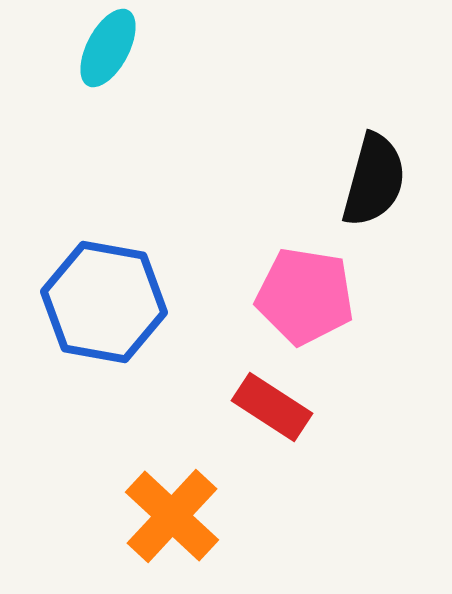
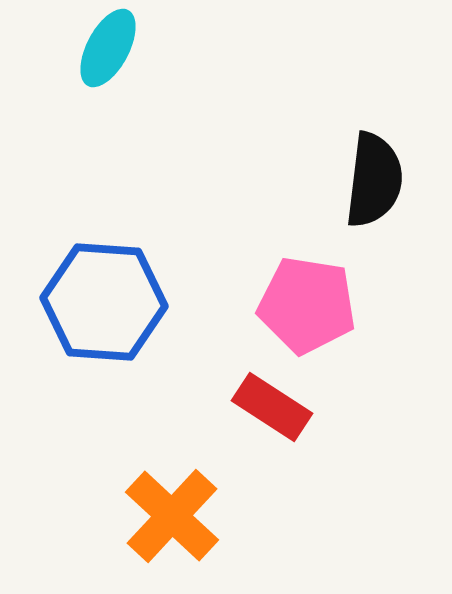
black semicircle: rotated 8 degrees counterclockwise
pink pentagon: moved 2 px right, 9 px down
blue hexagon: rotated 6 degrees counterclockwise
